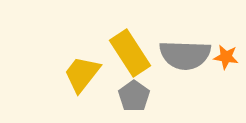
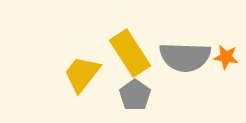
gray semicircle: moved 2 px down
gray pentagon: moved 1 px right, 1 px up
